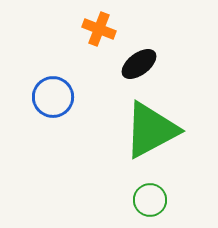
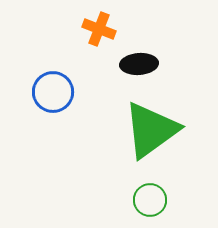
black ellipse: rotated 33 degrees clockwise
blue circle: moved 5 px up
green triangle: rotated 8 degrees counterclockwise
